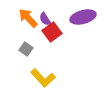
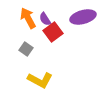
orange arrow: rotated 15 degrees clockwise
red square: moved 1 px right
yellow L-shape: moved 3 px left, 2 px down; rotated 20 degrees counterclockwise
